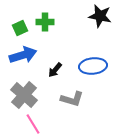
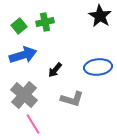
black star: rotated 20 degrees clockwise
green cross: rotated 12 degrees counterclockwise
green square: moved 1 px left, 2 px up; rotated 14 degrees counterclockwise
blue ellipse: moved 5 px right, 1 px down
